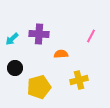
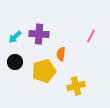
cyan arrow: moved 3 px right, 2 px up
orange semicircle: rotated 80 degrees counterclockwise
black circle: moved 6 px up
yellow cross: moved 3 px left, 6 px down
yellow pentagon: moved 5 px right, 16 px up
